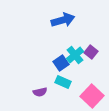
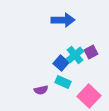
blue arrow: rotated 15 degrees clockwise
purple square: rotated 24 degrees clockwise
blue square: rotated 14 degrees counterclockwise
purple semicircle: moved 1 px right, 2 px up
pink square: moved 3 px left
